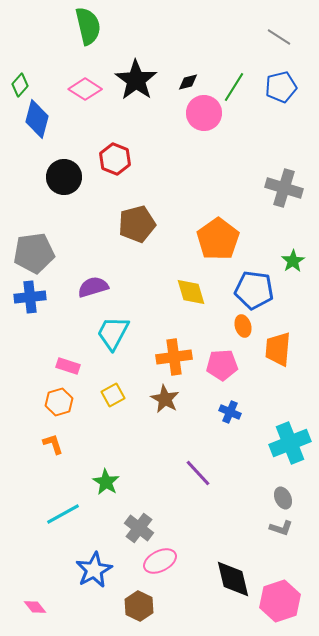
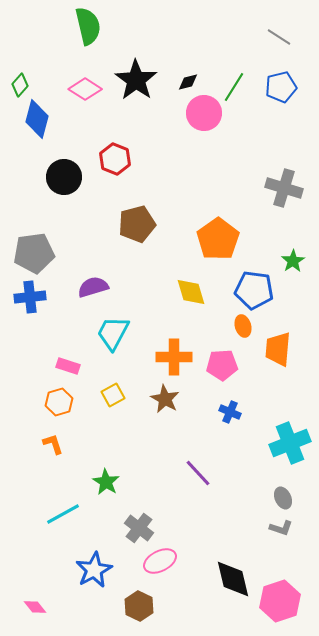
orange cross at (174, 357): rotated 8 degrees clockwise
